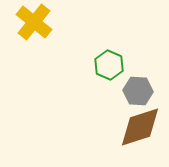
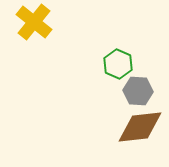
green hexagon: moved 9 px right, 1 px up
brown diamond: rotated 12 degrees clockwise
